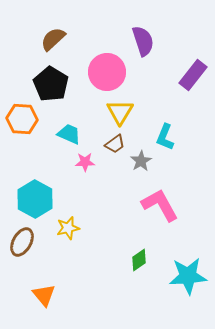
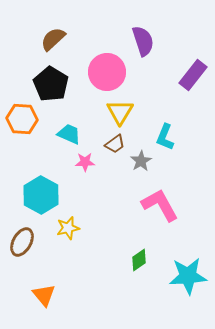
cyan hexagon: moved 6 px right, 4 px up
